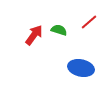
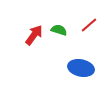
red line: moved 3 px down
